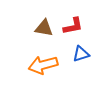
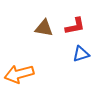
red L-shape: moved 2 px right
orange arrow: moved 24 px left, 9 px down
